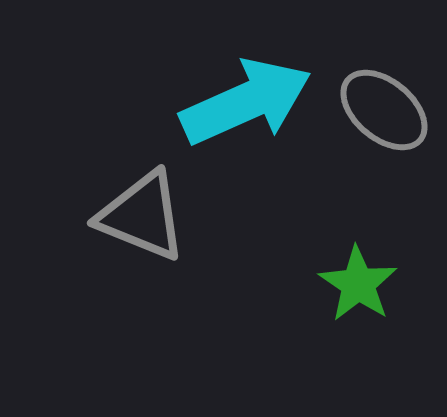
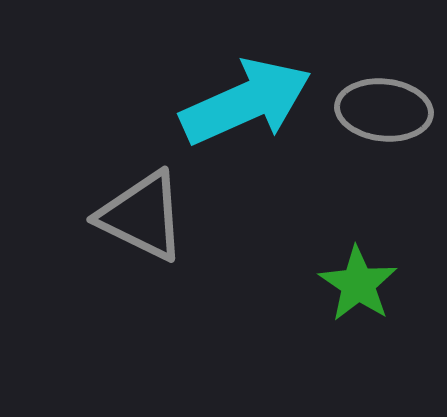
gray ellipse: rotated 34 degrees counterclockwise
gray triangle: rotated 4 degrees clockwise
